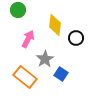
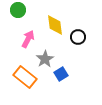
yellow diamond: rotated 15 degrees counterclockwise
black circle: moved 2 px right, 1 px up
blue square: rotated 24 degrees clockwise
